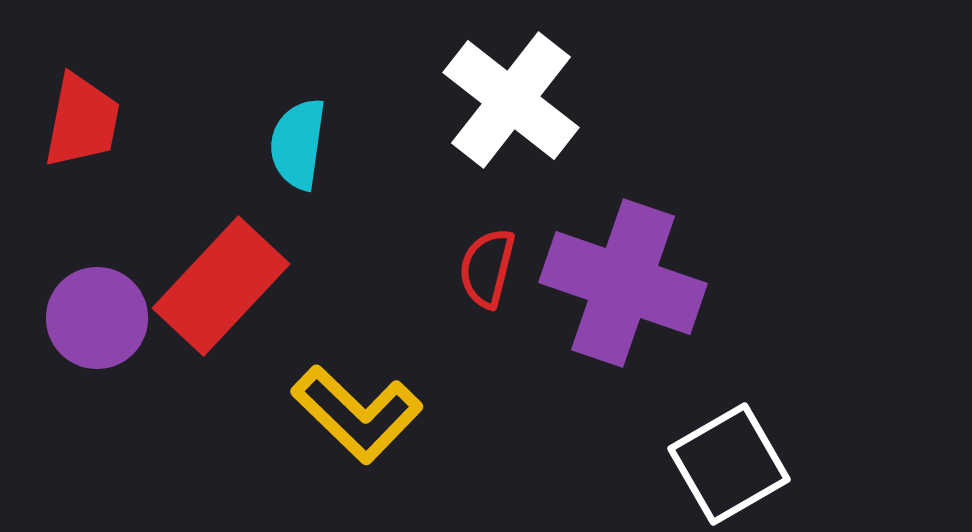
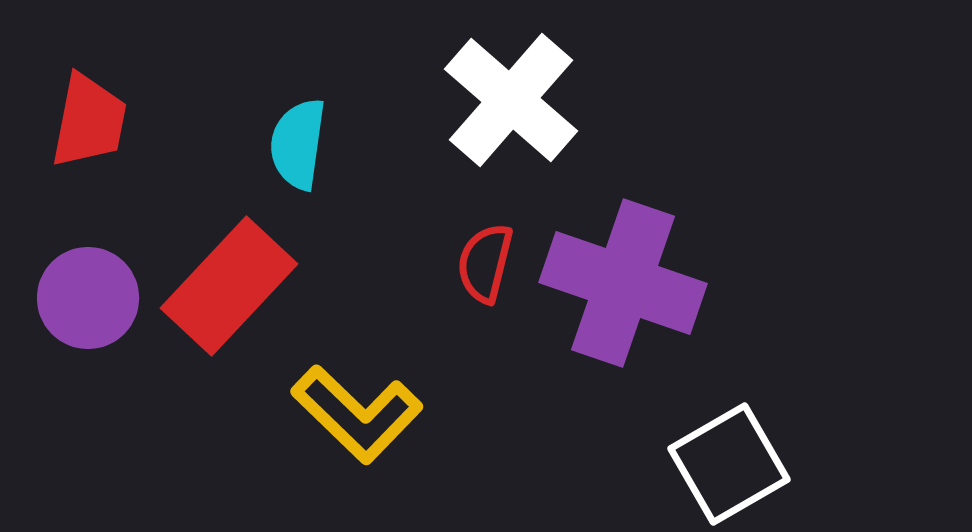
white cross: rotated 3 degrees clockwise
red trapezoid: moved 7 px right
red semicircle: moved 2 px left, 5 px up
red rectangle: moved 8 px right
purple circle: moved 9 px left, 20 px up
